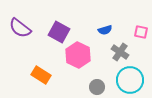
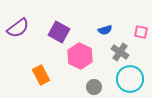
purple semicircle: moved 2 px left; rotated 75 degrees counterclockwise
pink hexagon: moved 2 px right, 1 px down
orange rectangle: rotated 30 degrees clockwise
cyan circle: moved 1 px up
gray circle: moved 3 px left
